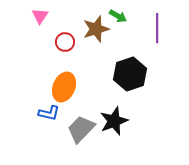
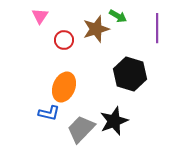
red circle: moved 1 px left, 2 px up
black hexagon: rotated 24 degrees counterclockwise
